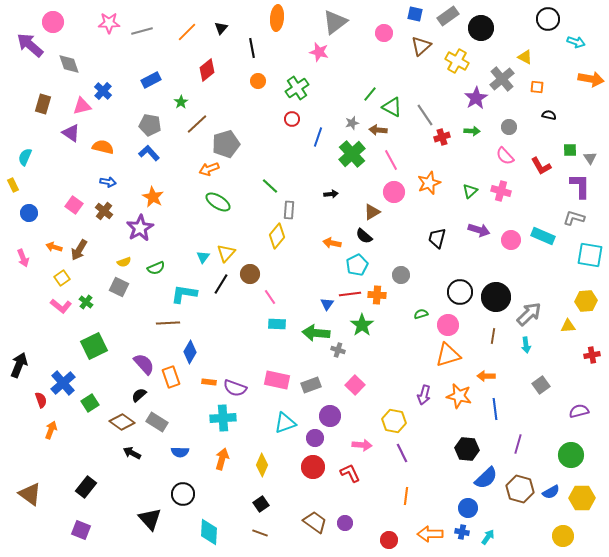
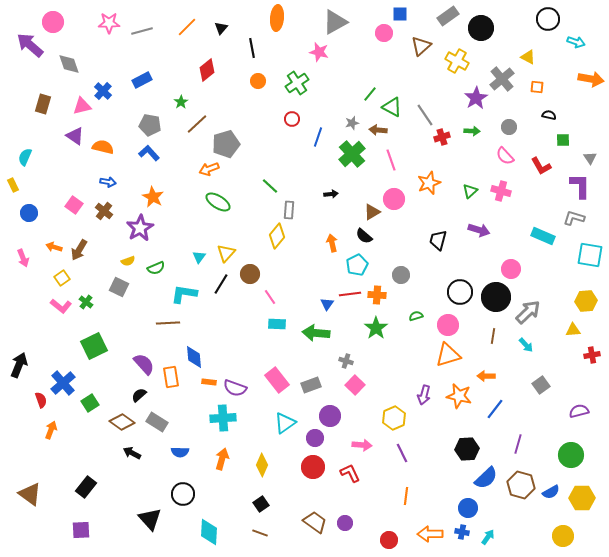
blue square at (415, 14): moved 15 px left; rotated 14 degrees counterclockwise
gray triangle at (335, 22): rotated 8 degrees clockwise
orange line at (187, 32): moved 5 px up
yellow triangle at (525, 57): moved 3 px right
blue rectangle at (151, 80): moved 9 px left
green cross at (297, 88): moved 5 px up
purple triangle at (71, 133): moved 4 px right, 3 px down
green square at (570, 150): moved 7 px left, 10 px up
pink line at (391, 160): rotated 10 degrees clockwise
pink circle at (394, 192): moved 7 px down
black trapezoid at (437, 238): moved 1 px right, 2 px down
pink circle at (511, 240): moved 29 px down
orange arrow at (332, 243): rotated 66 degrees clockwise
cyan triangle at (203, 257): moved 4 px left
yellow semicircle at (124, 262): moved 4 px right, 1 px up
green semicircle at (421, 314): moved 5 px left, 2 px down
gray arrow at (529, 314): moved 1 px left, 2 px up
green star at (362, 325): moved 14 px right, 3 px down
yellow triangle at (568, 326): moved 5 px right, 4 px down
cyan arrow at (526, 345): rotated 35 degrees counterclockwise
gray cross at (338, 350): moved 8 px right, 11 px down
blue diamond at (190, 352): moved 4 px right, 5 px down; rotated 35 degrees counterclockwise
orange rectangle at (171, 377): rotated 10 degrees clockwise
pink rectangle at (277, 380): rotated 40 degrees clockwise
blue line at (495, 409): rotated 45 degrees clockwise
yellow hexagon at (394, 421): moved 3 px up; rotated 25 degrees clockwise
cyan triangle at (285, 423): rotated 15 degrees counterclockwise
black hexagon at (467, 449): rotated 10 degrees counterclockwise
brown hexagon at (520, 489): moved 1 px right, 4 px up
purple square at (81, 530): rotated 24 degrees counterclockwise
